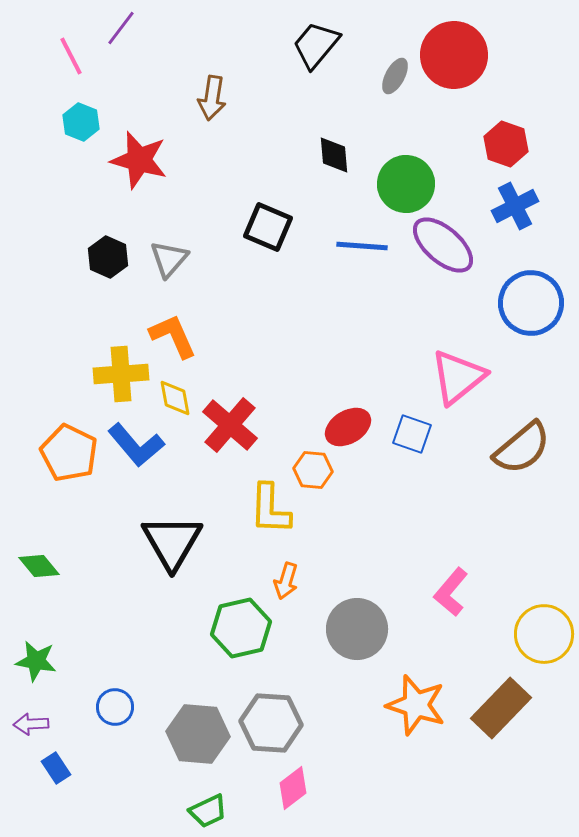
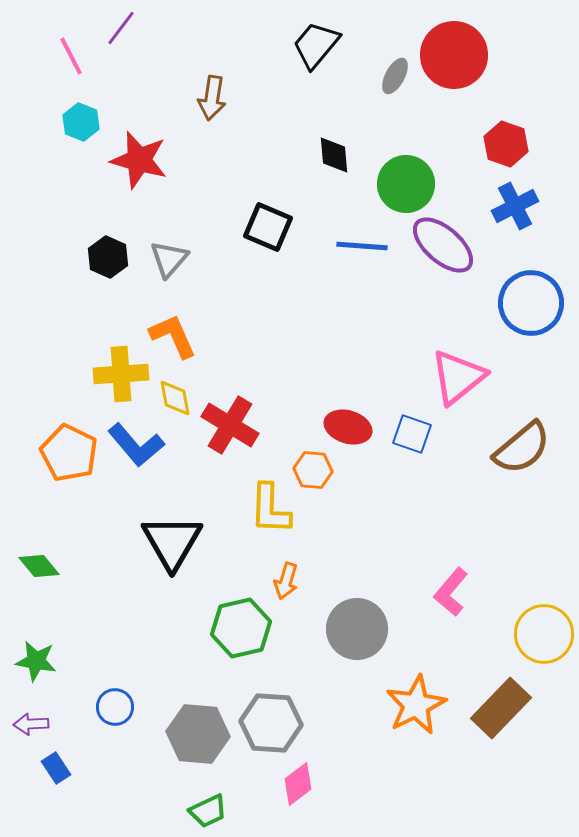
red cross at (230, 425): rotated 10 degrees counterclockwise
red ellipse at (348, 427): rotated 48 degrees clockwise
orange star at (416, 705): rotated 28 degrees clockwise
pink diamond at (293, 788): moved 5 px right, 4 px up
